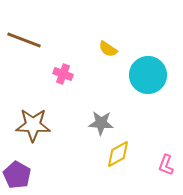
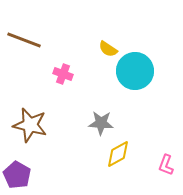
cyan circle: moved 13 px left, 4 px up
brown star: moved 3 px left; rotated 12 degrees clockwise
